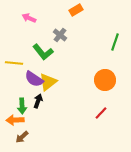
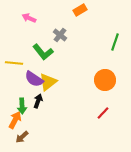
orange rectangle: moved 4 px right
red line: moved 2 px right
orange arrow: rotated 120 degrees clockwise
